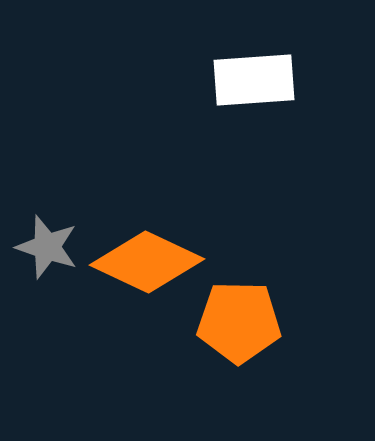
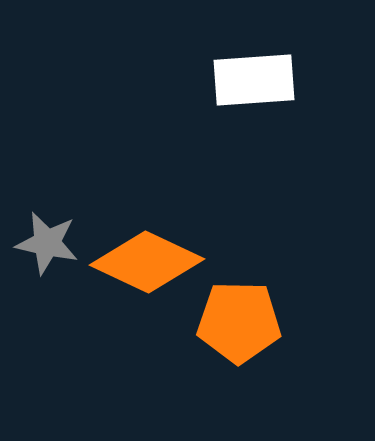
gray star: moved 4 px up; rotated 6 degrees counterclockwise
